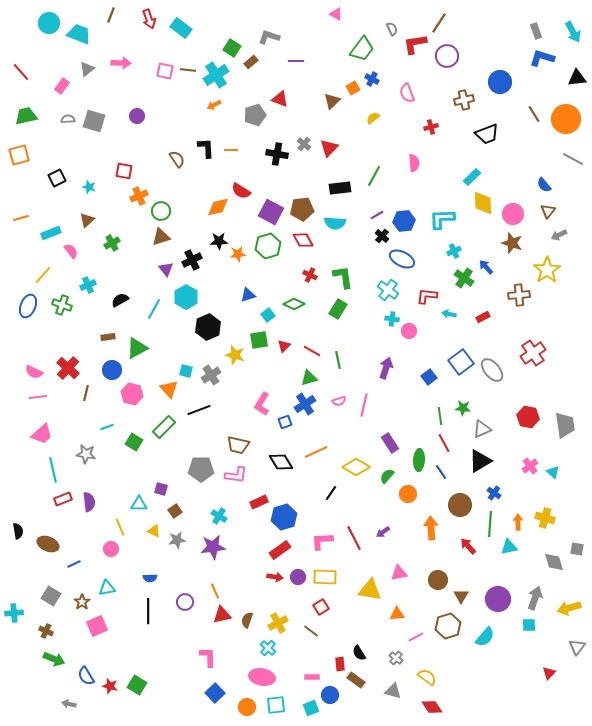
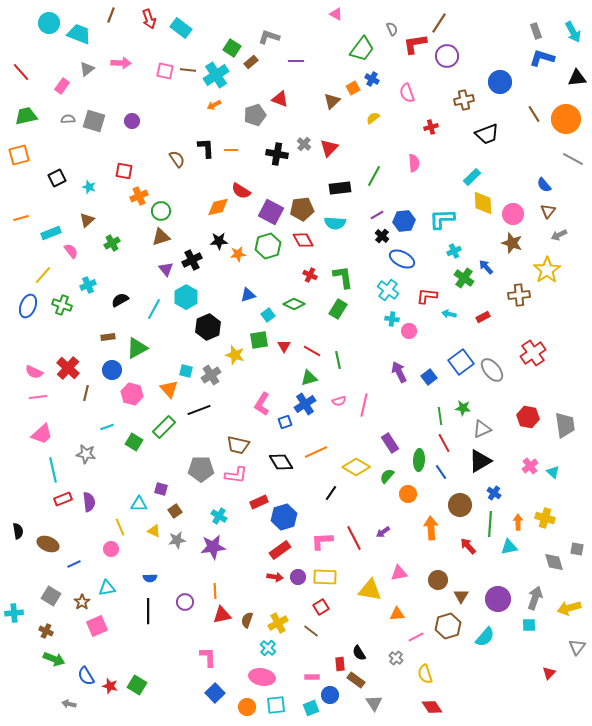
purple circle at (137, 116): moved 5 px left, 5 px down
red triangle at (284, 346): rotated 16 degrees counterclockwise
purple arrow at (386, 368): moved 13 px right, 4 px down; rotated 45 degrees counterclockwise
orange line at (215, 591): rotated 21 degrees clockwise
yellow semicircle at (427, 677): moved 2 px left, 3 px up; rotated 144 degrees counterclockwise
gray triangle at (393, 691): moved 19 px left, 12 px down; rotated 42 degrees clockwise
